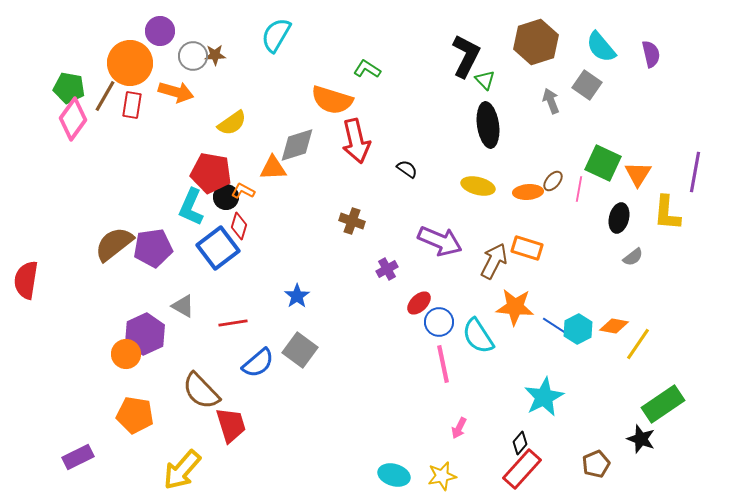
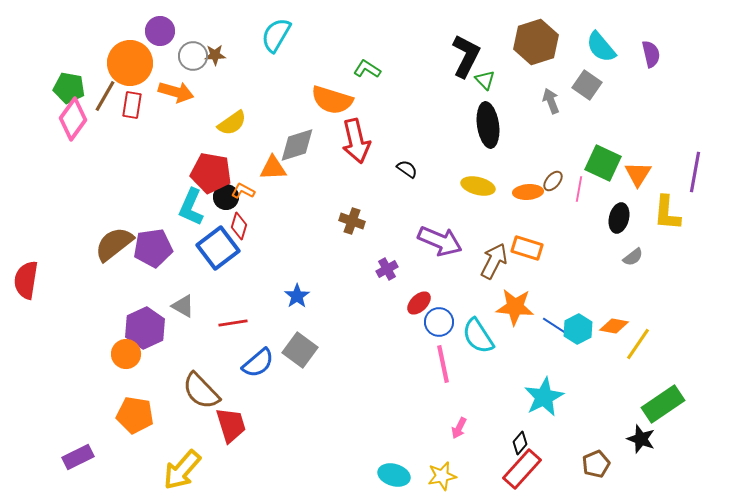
purple hexagon at (145, 334): moved 6 px up
